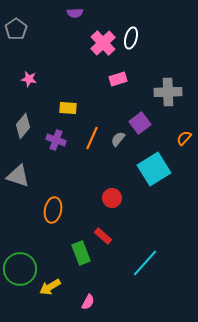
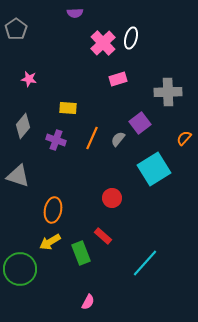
yellow arrow: moved 45 px up
